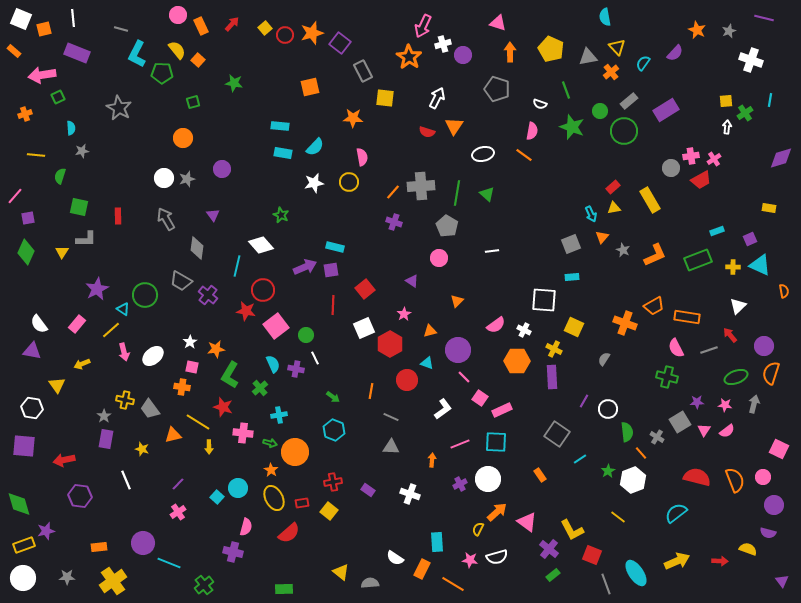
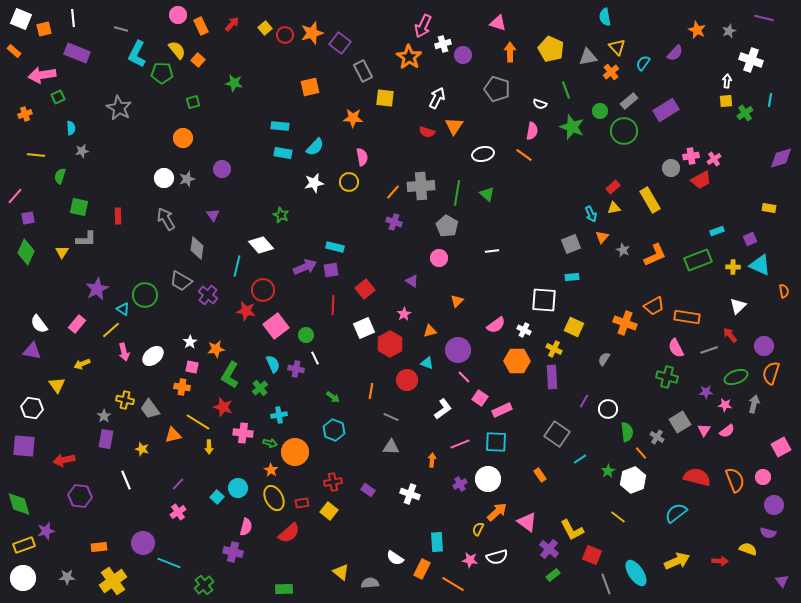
white arrow at (727, 127): moved 46 px up
purple star at (697, 402): moved 9 px right, 10 px up
pink square at (779, 449): moved 2 px right, 2 px up; rotated 36 degrees clockwise
